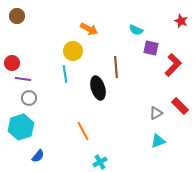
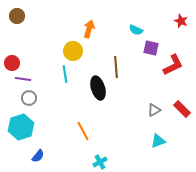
orange arrow: rotated 102 degrees counterclockwise
red L-shape: rotated 20 degrees clockwise
red rectangle: moved 2 px right, 3 px down
gray triangle: moved 2 px left, 3 px up
